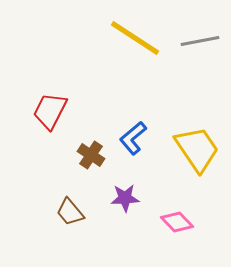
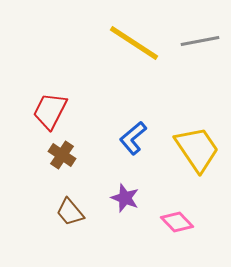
yellow line: moved 1 px left, 5 px down
brown cross: moved 29 px left
purple star: rotated 24 degrees clockwise
